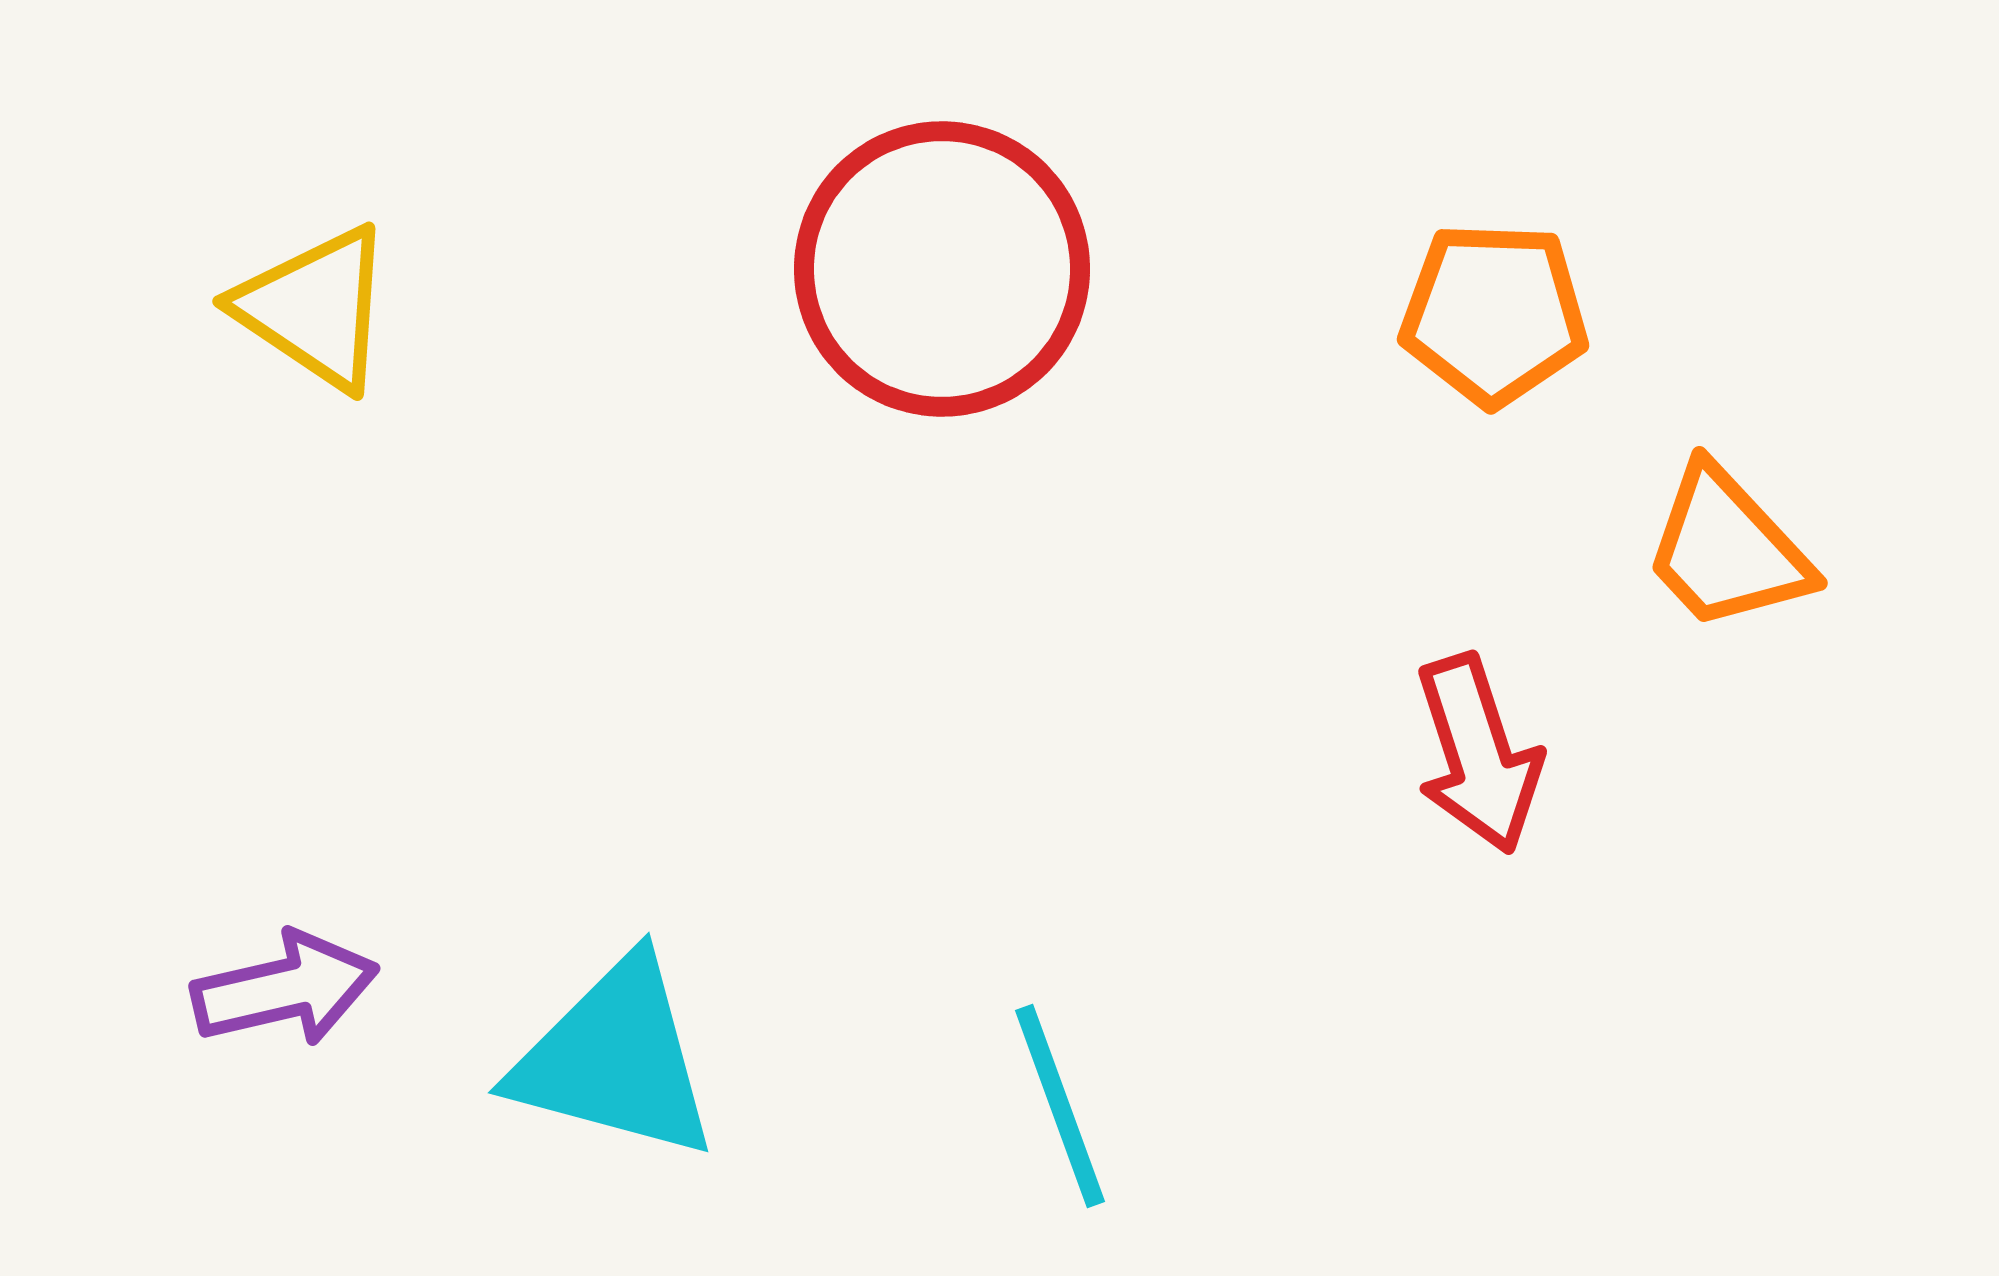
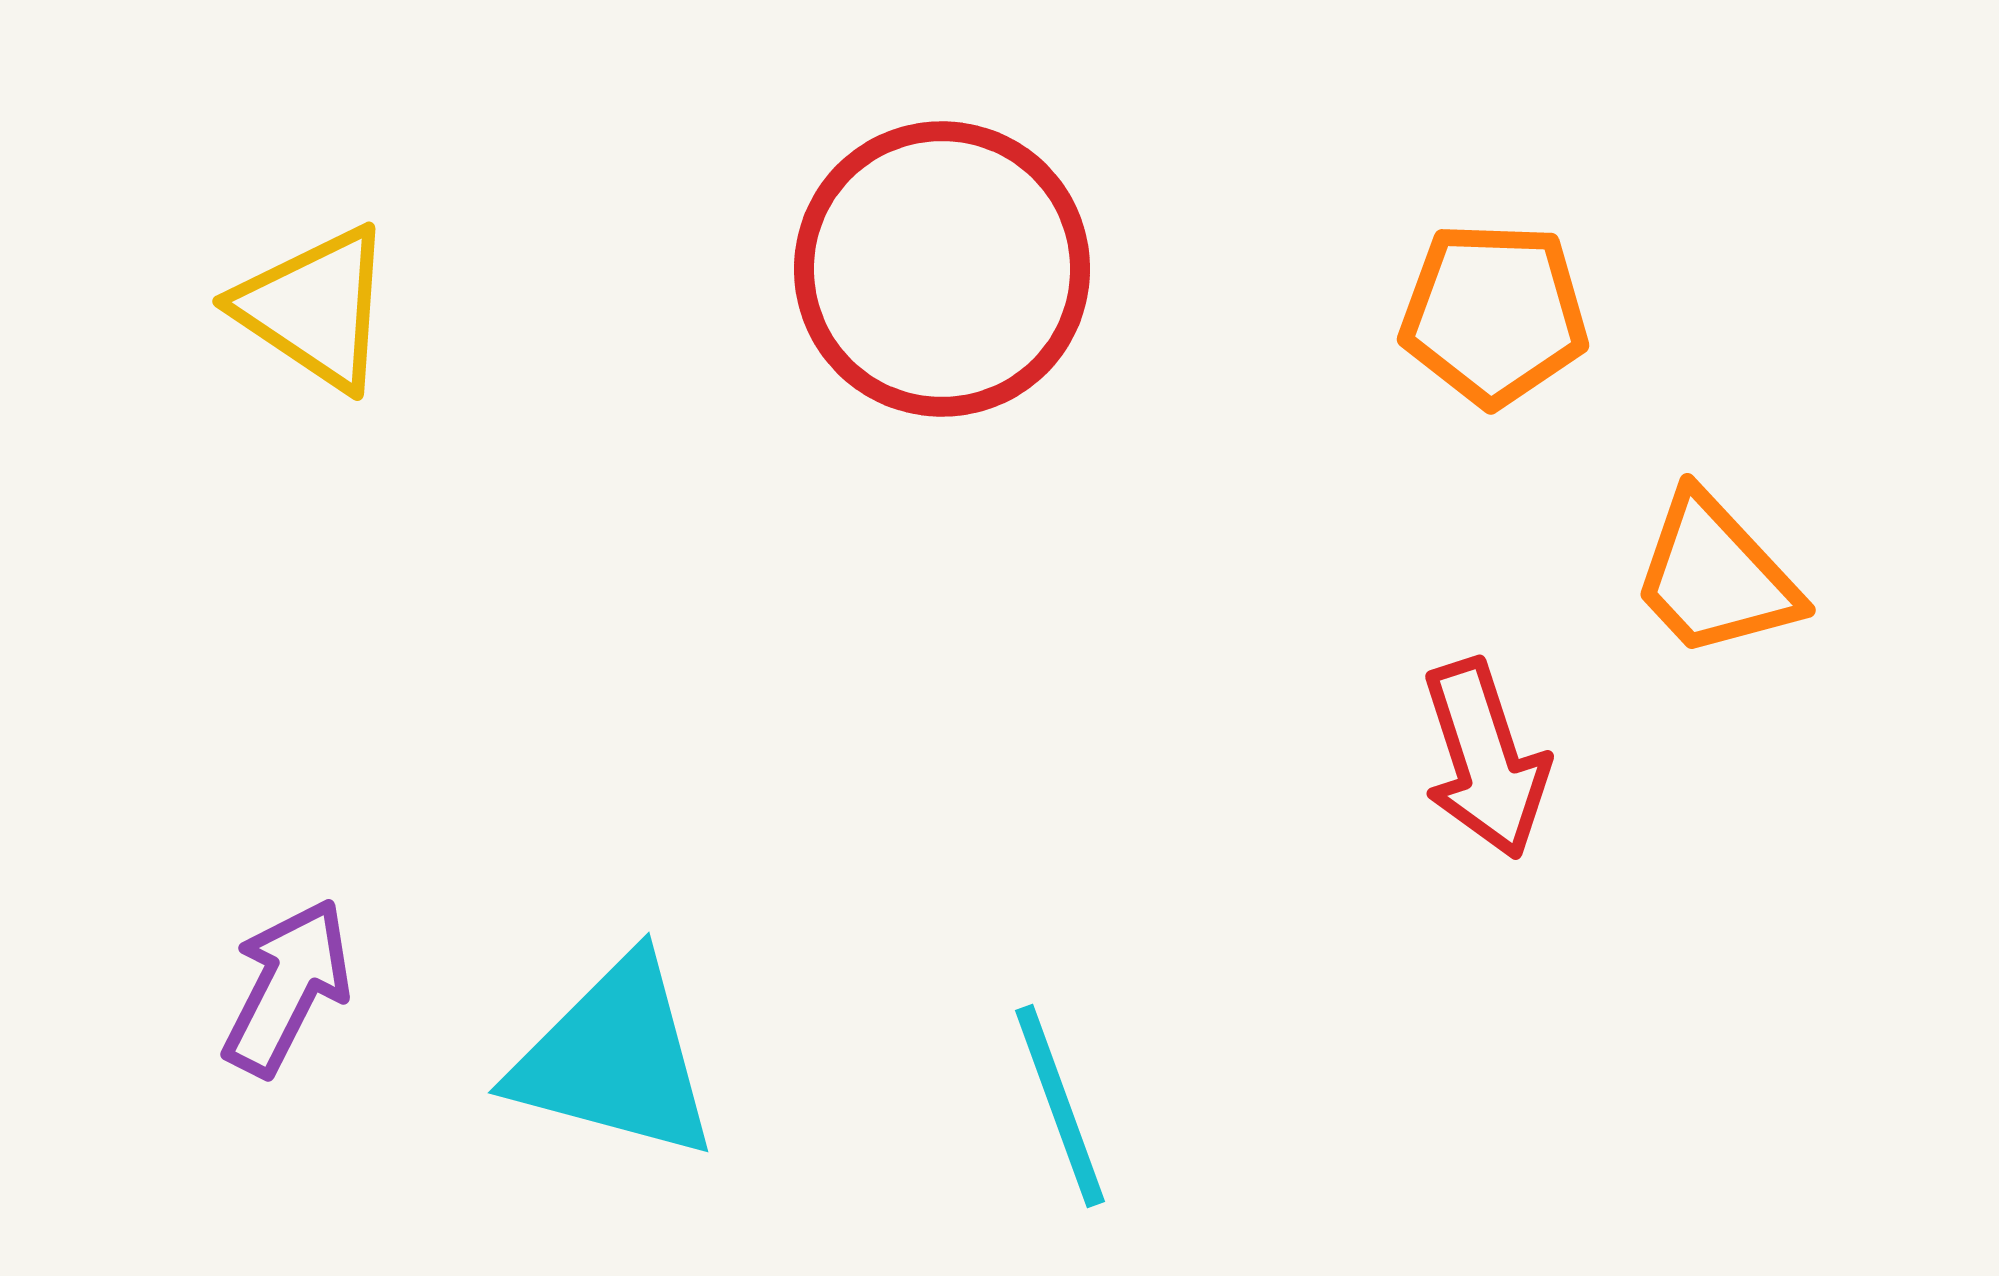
orange trapezoid: moved 12 px left, 27 px down
red arrow: moved 7 px right, 5 px down
purple arrow: moved 2 px right, 2 px up; rotated 50 degrees counterclockwise
